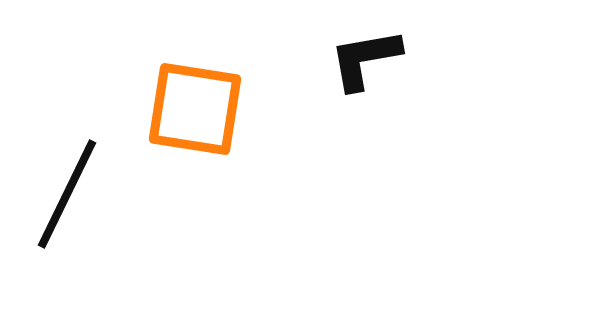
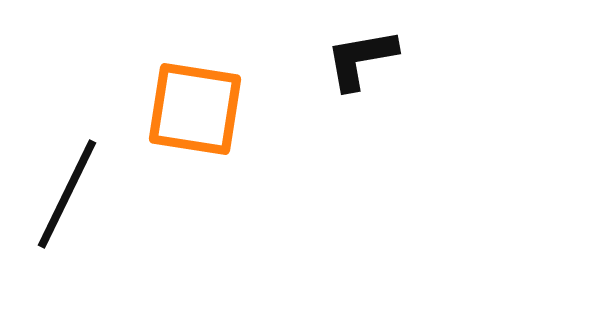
black L-shape: moved 4 px left
